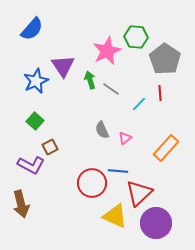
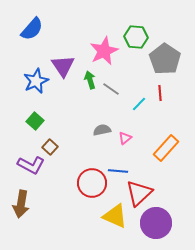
pink star: moved 3 px left
gray semicircle: rotated 102 degrees clockwise
brown square: rotated 21 degrees counterclockwise
brown arrow: rotated 24 degrees clockwise
